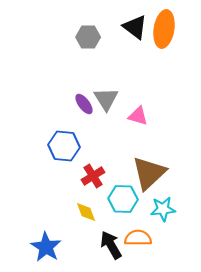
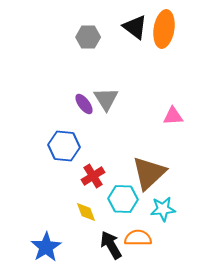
pink triangle: moved 35 px right; rotated 20 degrees counterclockwise
blue star: rotated 8 degrees clockwise
